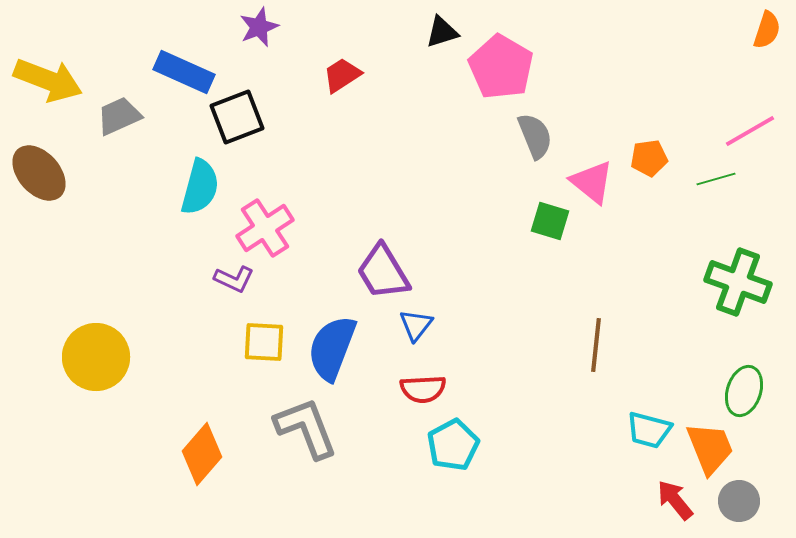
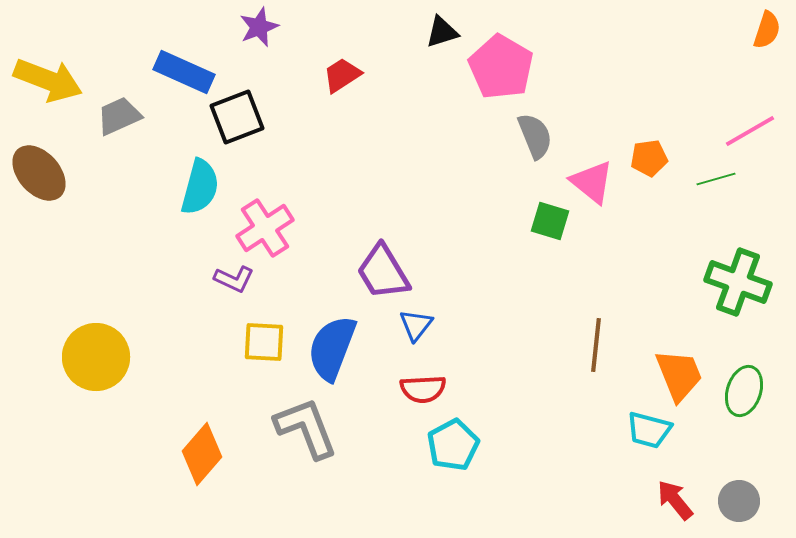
orange trapezoid: moved 31 px left, 73 px up
